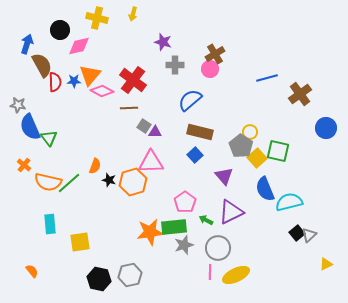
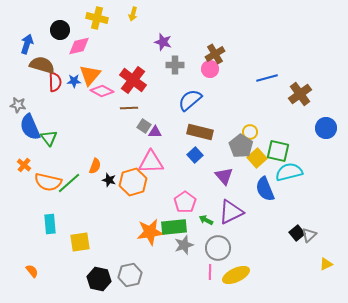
brown semicircle at (42, 65): rotated 45 degrees counterclockwise
cyan semicircle at (289, 202): moved 30 px up
